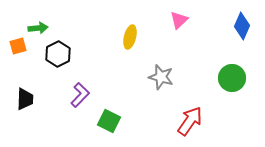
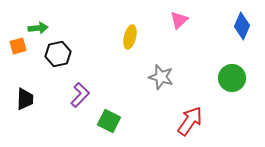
black hexagon: rotated 15 degrees clockwise
